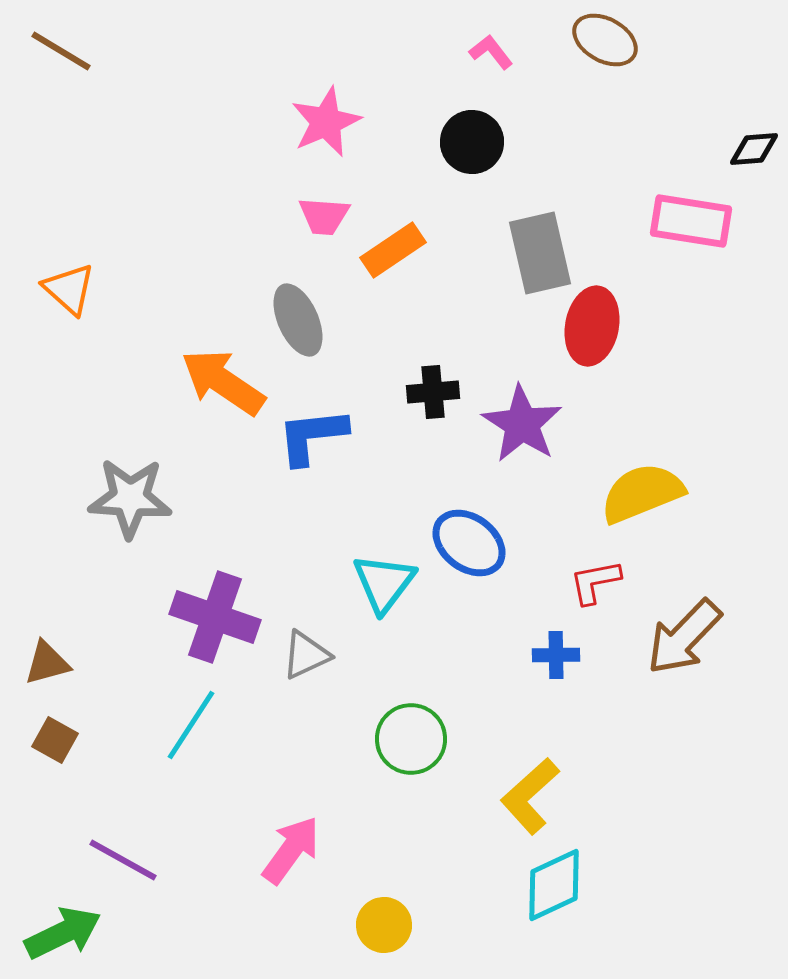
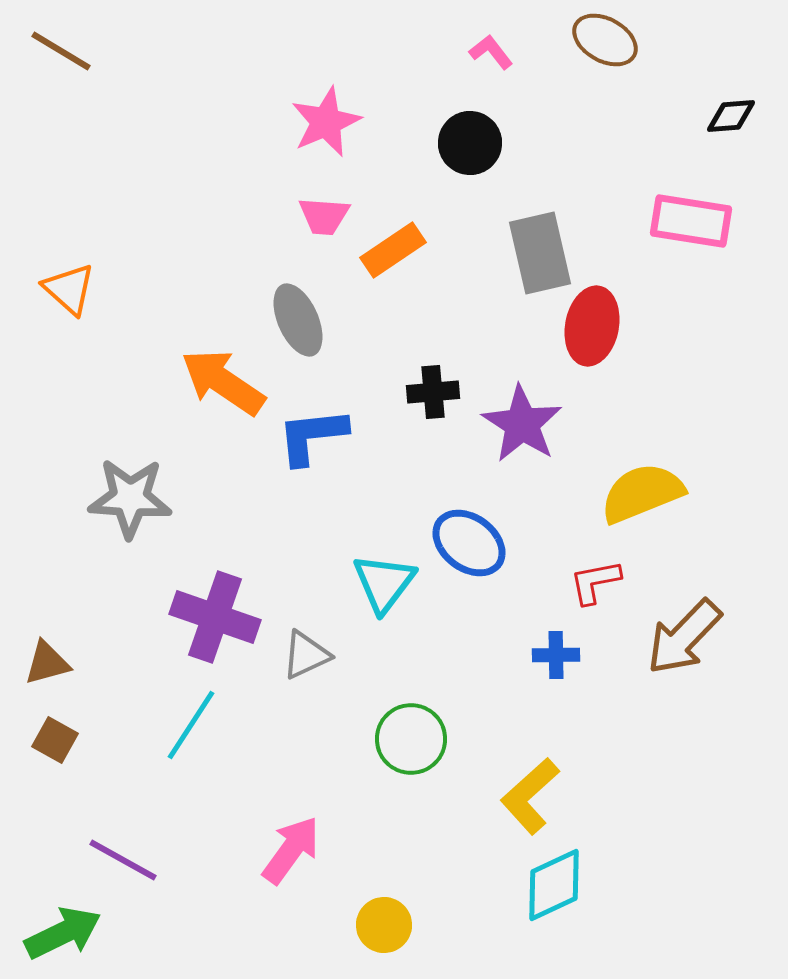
black circle: moved 2 px left, 1 px down
black diamond: moved 23 px left, 33 px up
